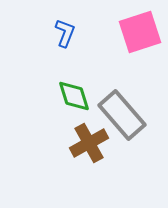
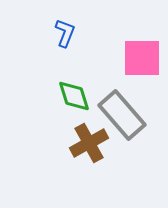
pink square: moved 2 px right, 26 px down; rotated 18 degrees clockwise
